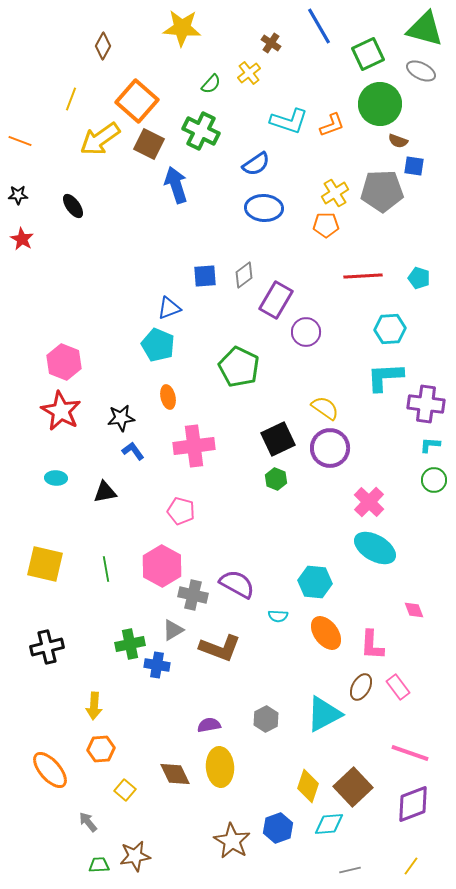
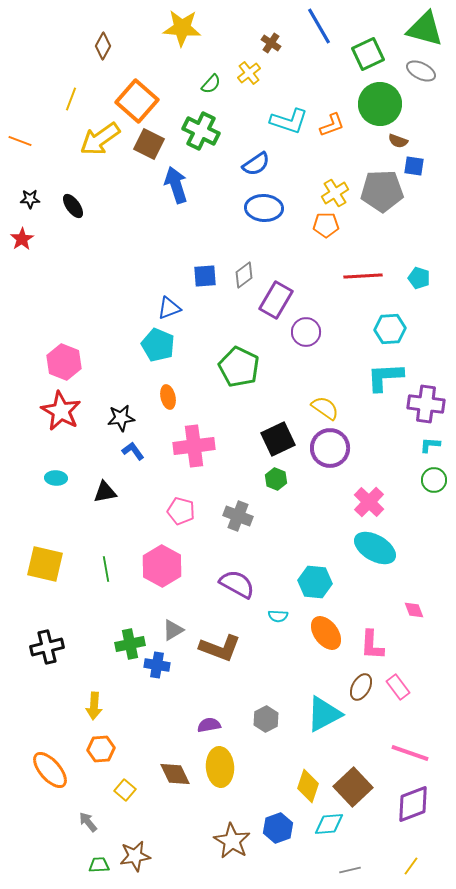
black star at (18, 195): moved 12 px right, 4 px down
red star at (22, 239): rotated 10 degrees clockwise
gray cross at (193, 595): moved 45 px right, 79 px up; rotated 8 degrees clockwise
